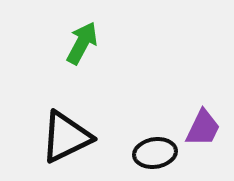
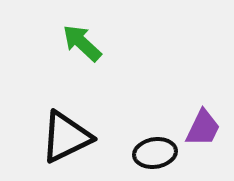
green arrow: rotated 75 degrees counterclockwise
